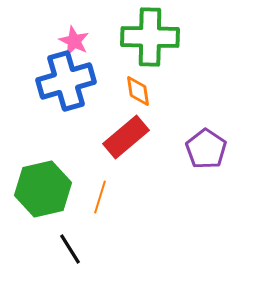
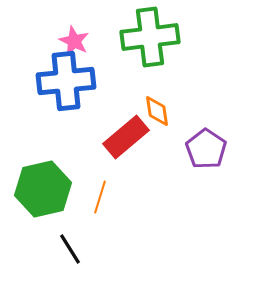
green cross: rotated 8 degrees counterclockwise
blue cross: rotated 10 degrees clockwise
orange diamond: moved 19 px right, 20 px down
